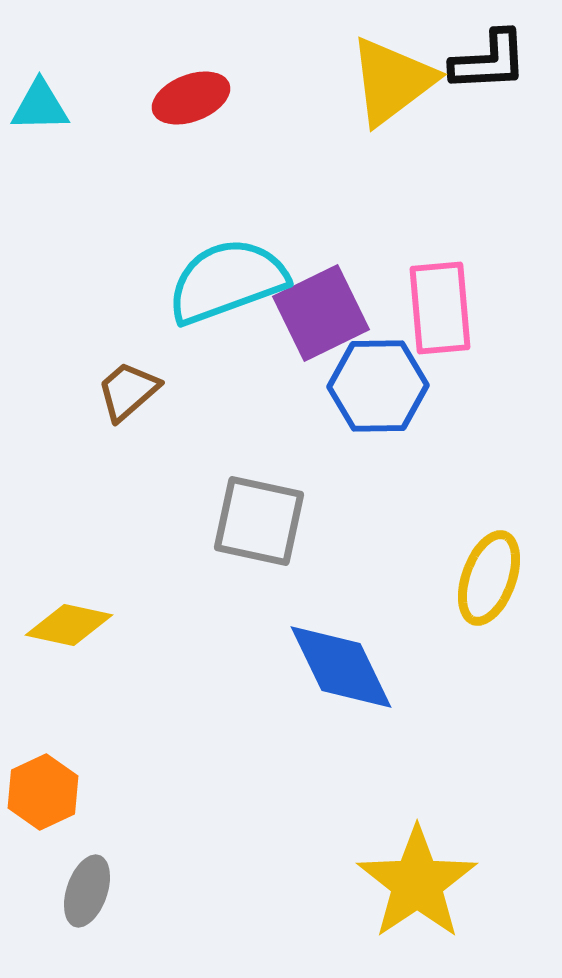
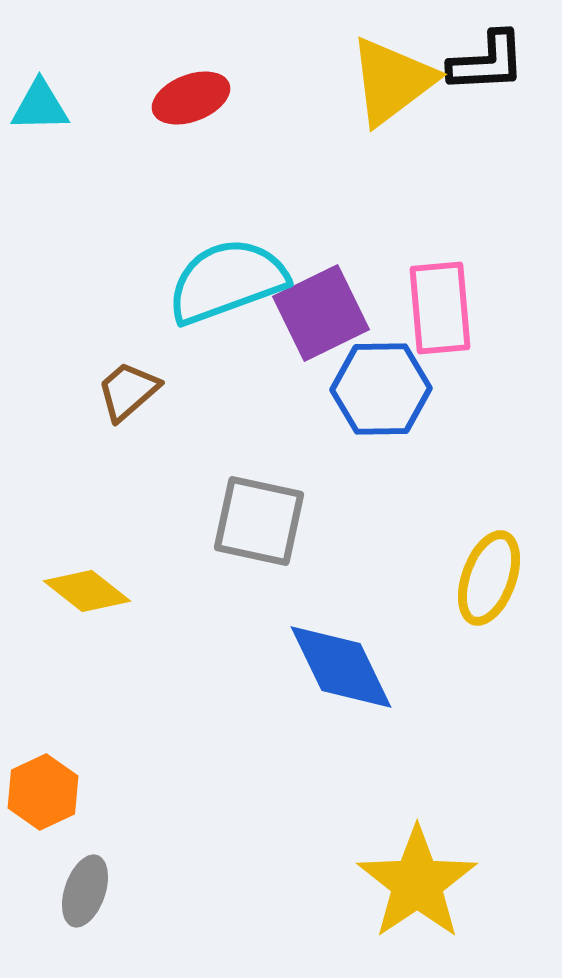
black L-shape: moved 2 px left, 1 px down
blue hexagon: moved 3 px right, 3 px down
yellow diamond: moved 18 px right, 34 px up; rotated 26 degrees clockwise
gray ellipse: moved 2 px left
